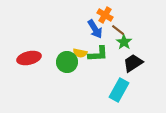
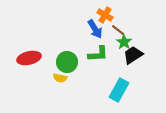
yellow semicircle: moved 20 px left, 25 px down
black trapezoid: moved 8 px up
